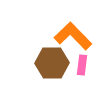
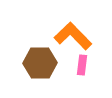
brown hexagon: moved 12 px left
